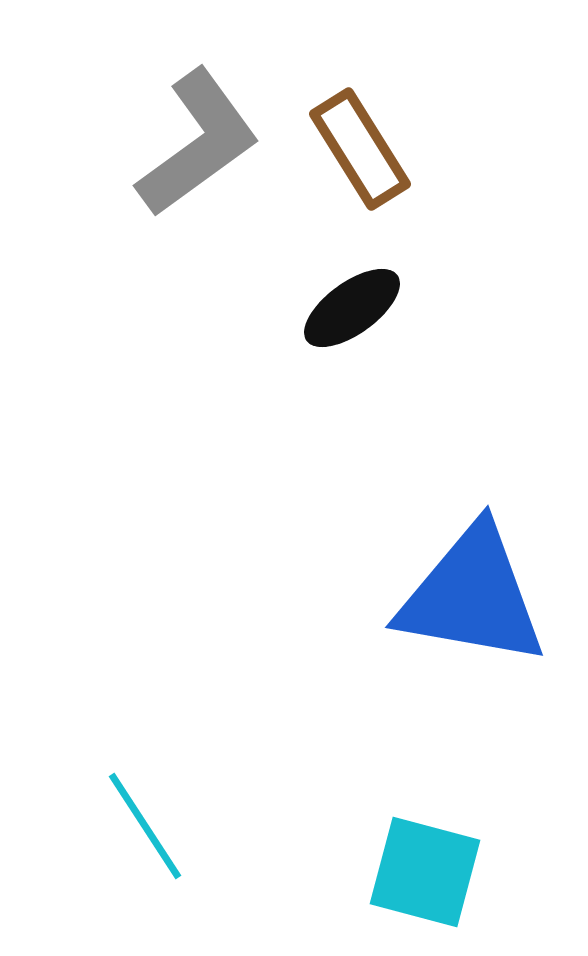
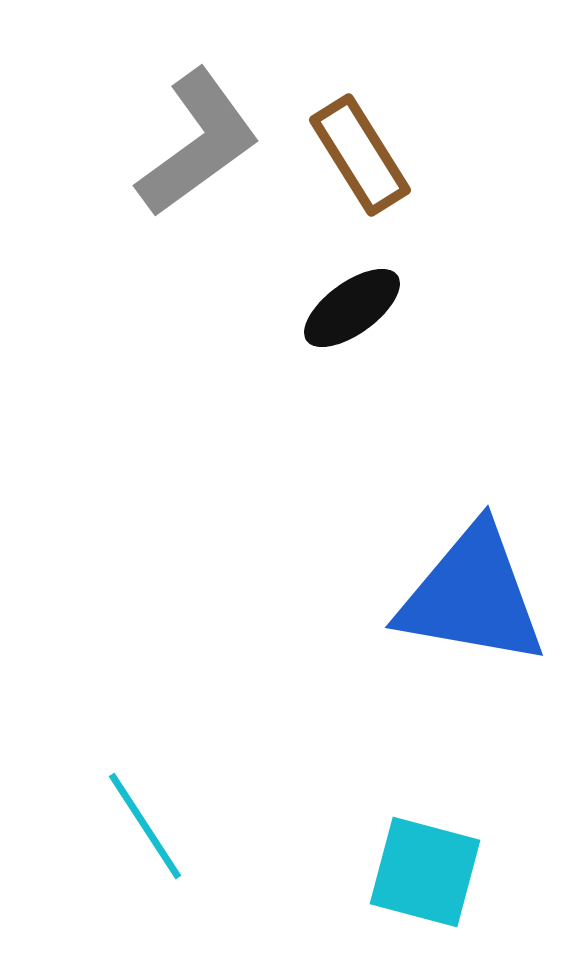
brown rectangle: moved 6 px down
